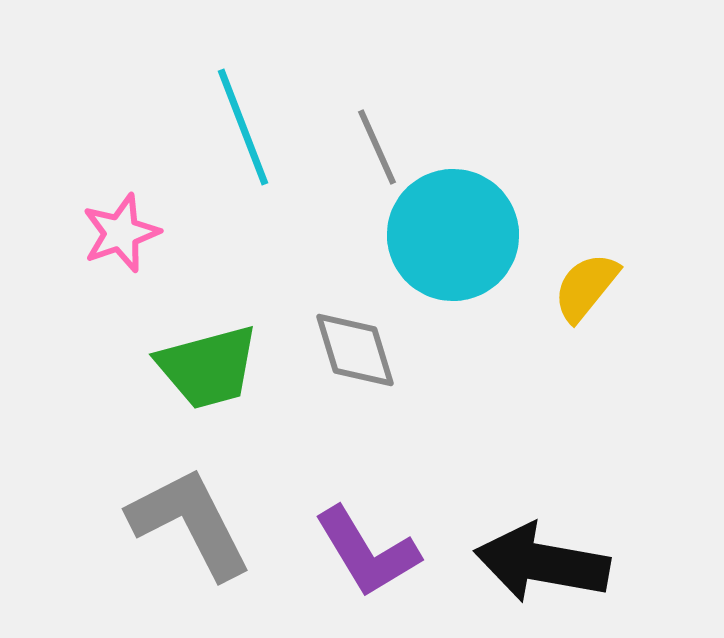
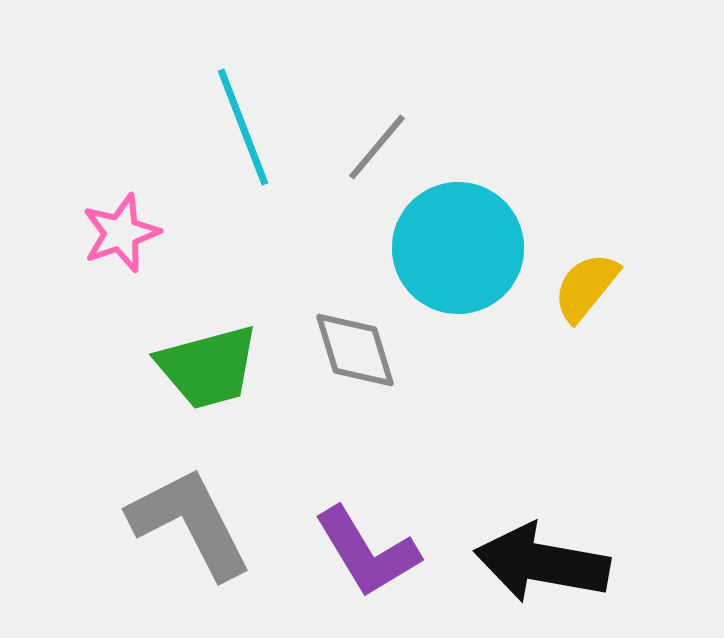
gray line: rotated 64 degrees clockwise
cyan circle: moved 5 px right, 13 px down
